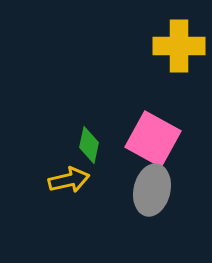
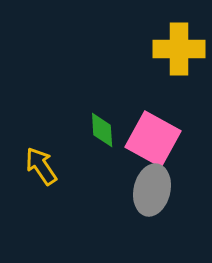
yellow cross: moved 3 px down
green diamond: moved 13 px right, 15 px up; rotated 15 degrees counterclockwise
yellow arrow: moved 28 px left, 14 px up; rotated 111 degrees counterclockwise
